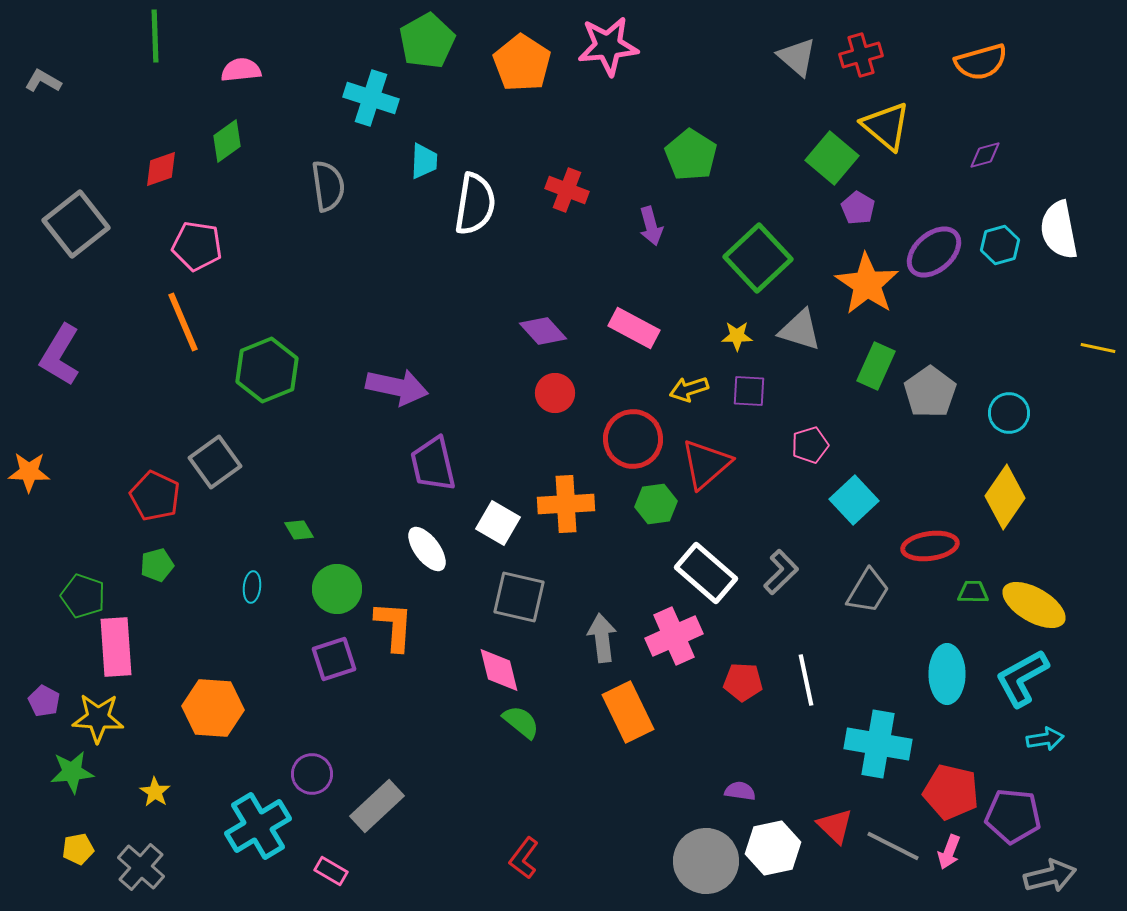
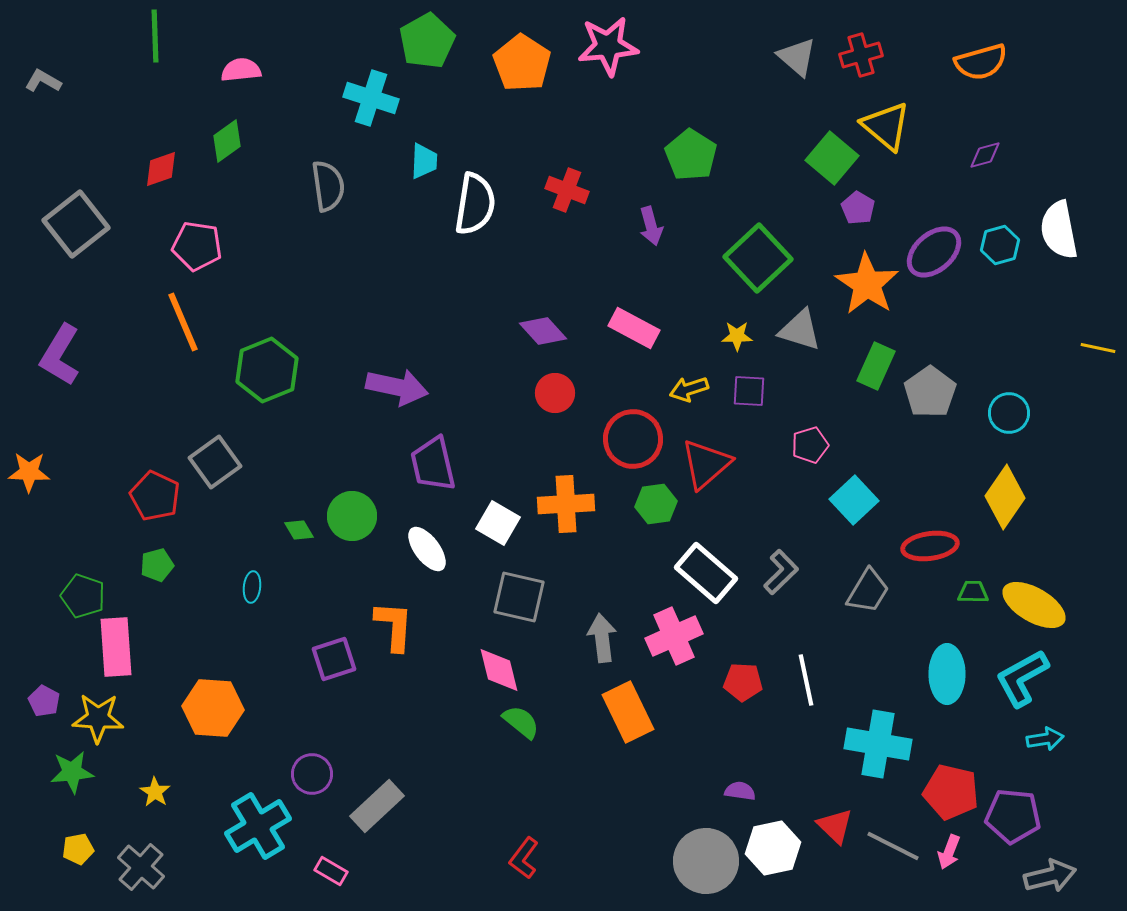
green circle at (337, 589): moved 15 px right, 73 px up
